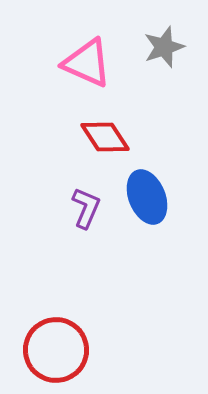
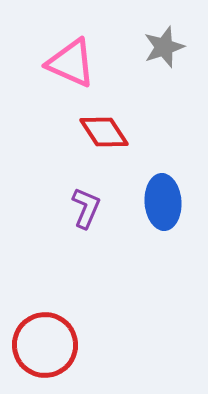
pink triangle: moved 16 px left
red diamond: moved 1 px left, 5 px up
blue ellipse: moved 16 px right, 5 px down; rotated 18 degrees clockwise
red circle: moved 11 px left, 5 px up
